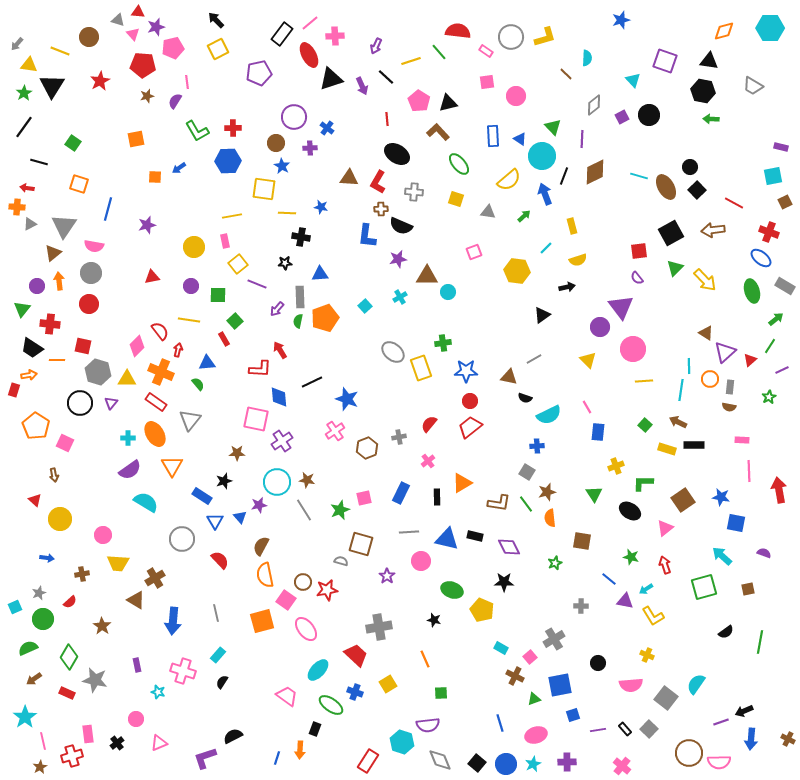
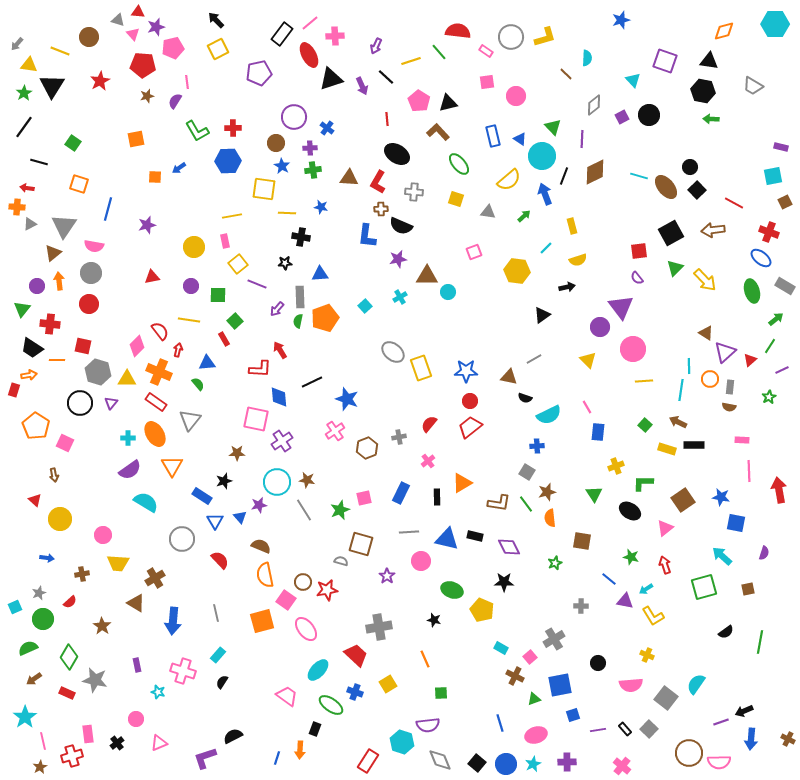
cyan hexagon at (770, 28): moved 5 px right, 4 px up
blue rectangle at (493, 136): rotated 10 degrees counterclockwise
brown ellipse at (666, 187): rotated 10 degrees counterclockwise
green cross at (443, 343): moved 130 px left, 173 px up
orange cross at (161, 372): moved 2 px left
brown semicircle at (261, 546): rotated 84 degrees clockwise
purple semicircle at (764, 553): rotated 88 degrees clockwise
brown triangle at (136, 600): moved 3 px down
